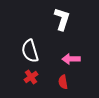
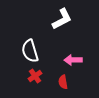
white L-shape: rotated 45 degrees clockwise
pink arrow: moved 2 px right, 1 px down
red cross: moved 4 px right, 1 px up
